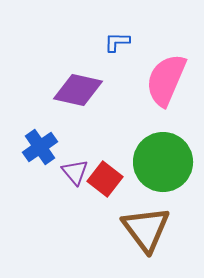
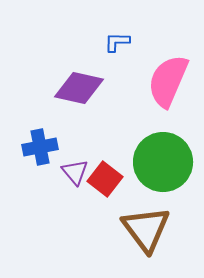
pink semicircle: moved 2 px right, 1 px down
purple diamond: moved 1 px right, 2 px up
blue cross: rotated 24 degrees clockwise
